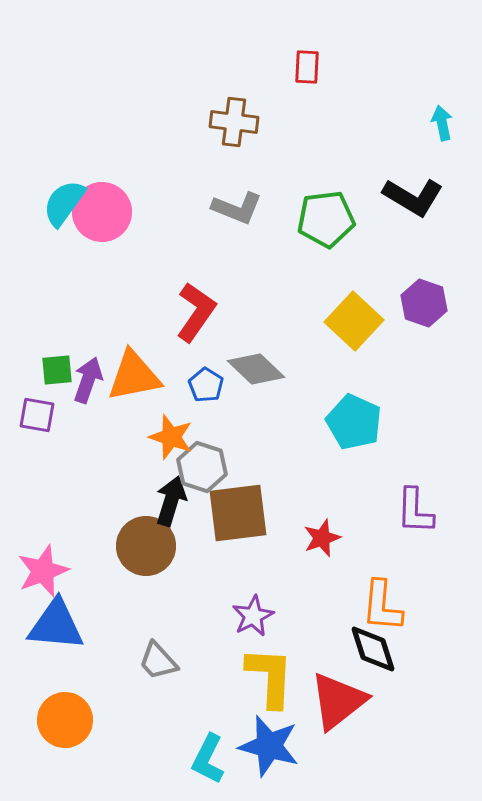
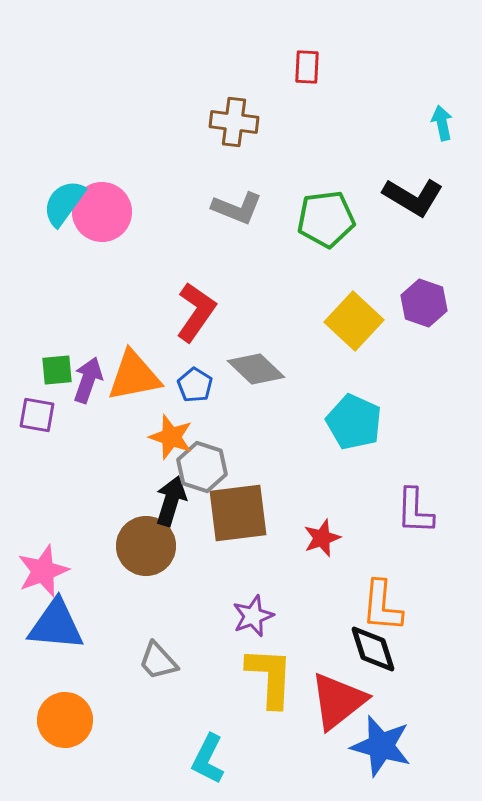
blue pentagon: moved 11 px left
purple star: rotated 6 degrees clockwise
blue star: moved 112 px right
